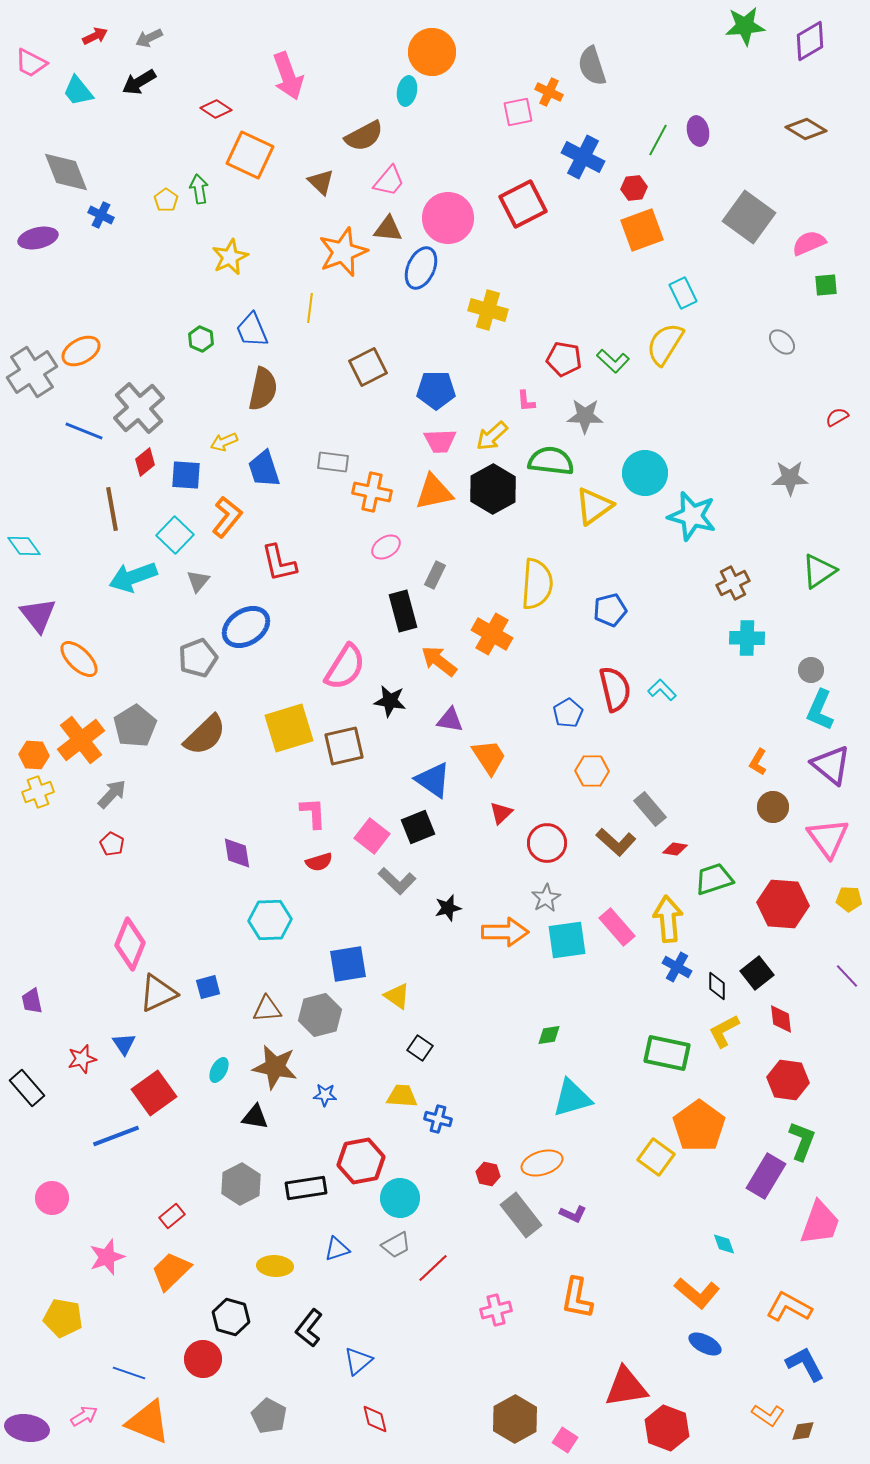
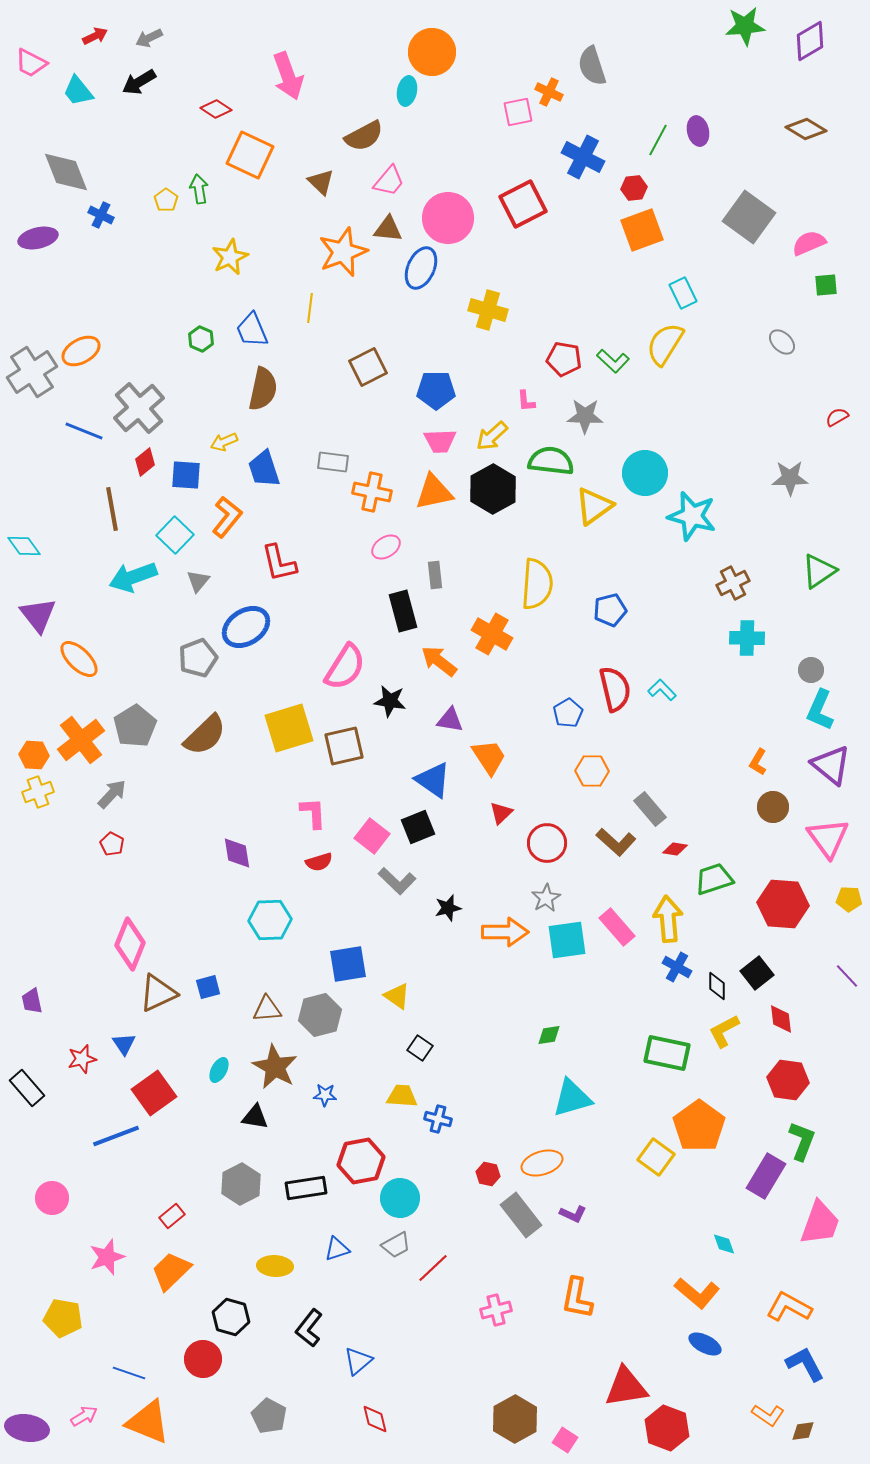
gray rectangle at (435, 575): rotated 32 degrees counterclockwise
brown star at (275, 1067): rotated 18 degrees clockwise
